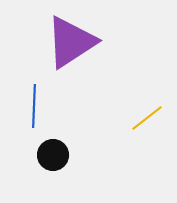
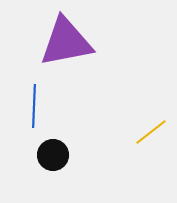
purple triangle: moved 5 px left; rotated 22 degrees clockwise
yellow line: moved 4 px right, 14 px down
